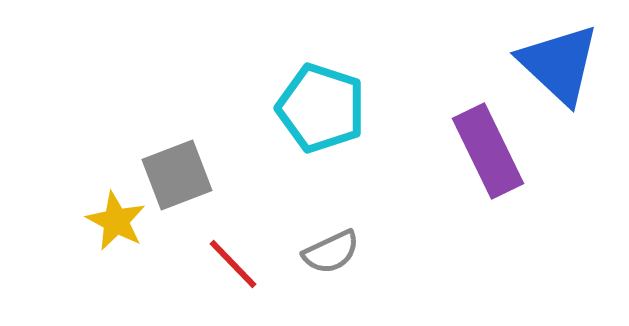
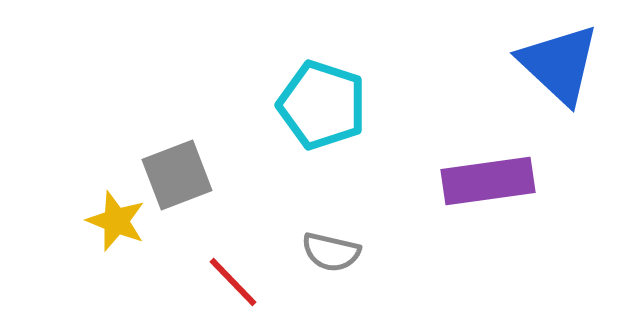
cyan pentagon: moved 1 px right, 3 px up
purple rectangle: moved 30 px down; rotated 72 degrees counterclockwise
yellow star: rotated 6 degrees counterclockwise
gray semicircle: rotated 38 degrees clockwise
red line: moved 18 px down
